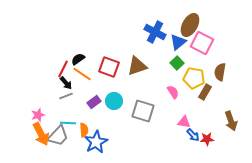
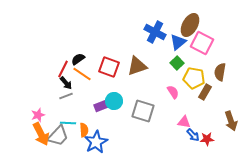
purple rectangle: moved 7 px right, 4 px down; rotated 16 degrees clockwise
